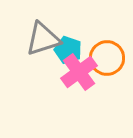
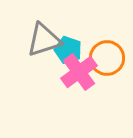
gray triangle: moved 1 px right, 1 px down
